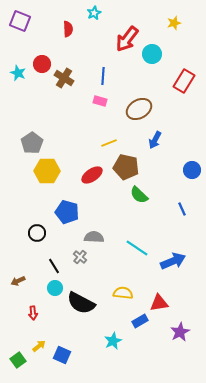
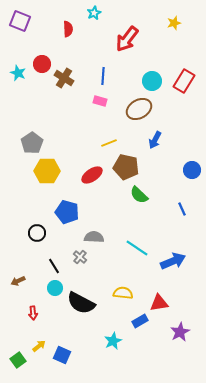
cyan circle at (152, 54): moved 27 px down
